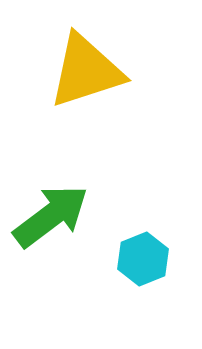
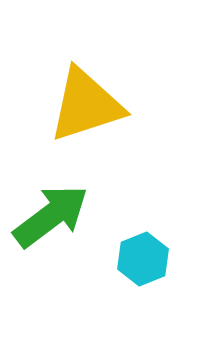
yellow triangle: moved 34 px down
